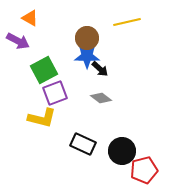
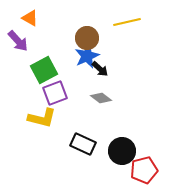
purple arrow: rotated 20 degrees clockwise
blue star: rotated 25 degrees counterclockwise
